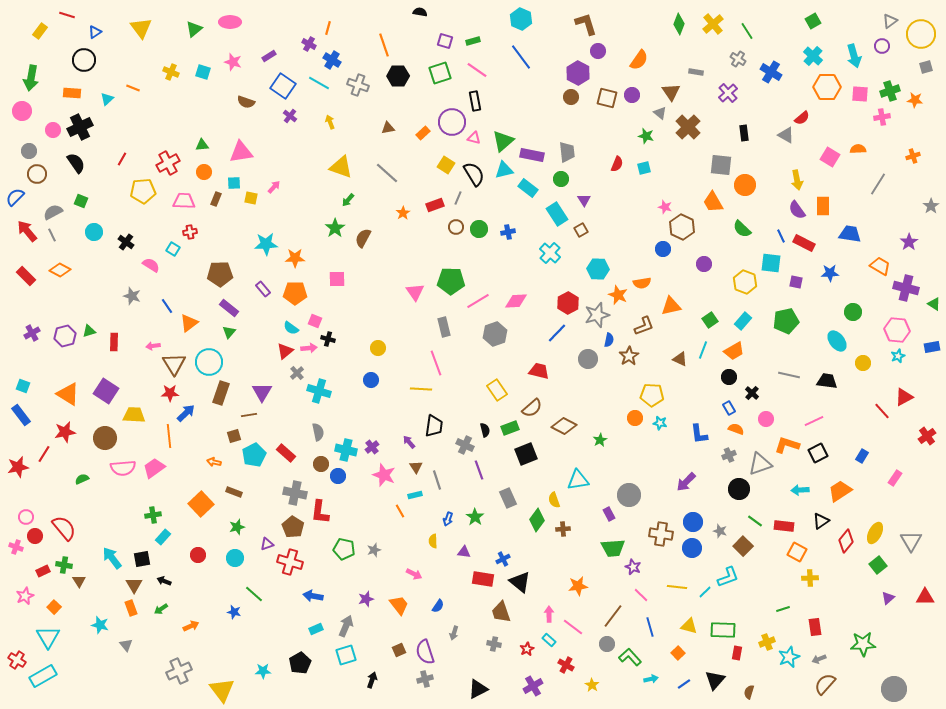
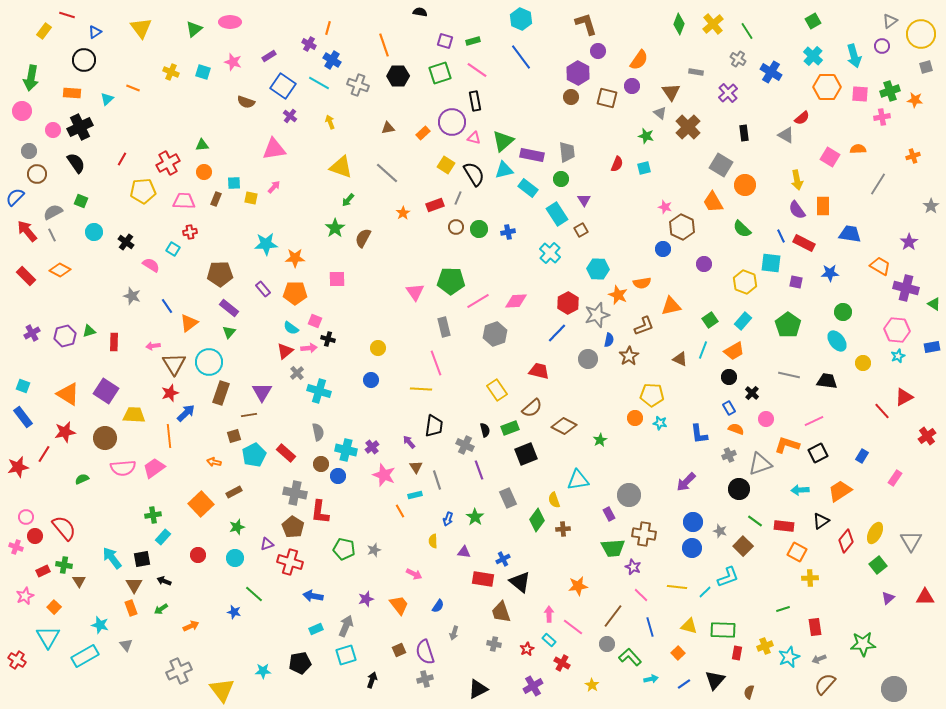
yellow rectangle at (40, 31): moved 4 px right
purple circle at (632, 95): moved 9 px up
pink triangle at (241, 152): moved 33 px right, 3 px up
gray square at (721, 165): rotated 25 degrees clockwise
green circle at (853, 312): moved 10 px left
green pentagon at (786, 321): moved 2 px right, 4 px down; rotated 25 degrees counterclockwise
red star at (170, 393): rotated 18 degrees counterclockwise
blue rectangle at (21, 415): moved 2 px right, 2 px down
brown rectangle at (234, 492): rotated 49 degrees counterclockwise
brown cross at (661, 534): moved 17 px left
yellow cross at (767, 642): moved 2 px left, 4 px down
black pentagon at (300, 663): rotated 20 degrees clockwise
red cross at (566, 665): moved 4 px left, 2 px up
cyan rectangle at (43, 676): moved 42 px right, 20 px up
